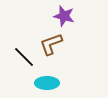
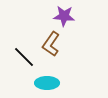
purple star: rotated 10 degrees counterclockwise
brown L-shape: rotated 35 degrees counterclockwise
